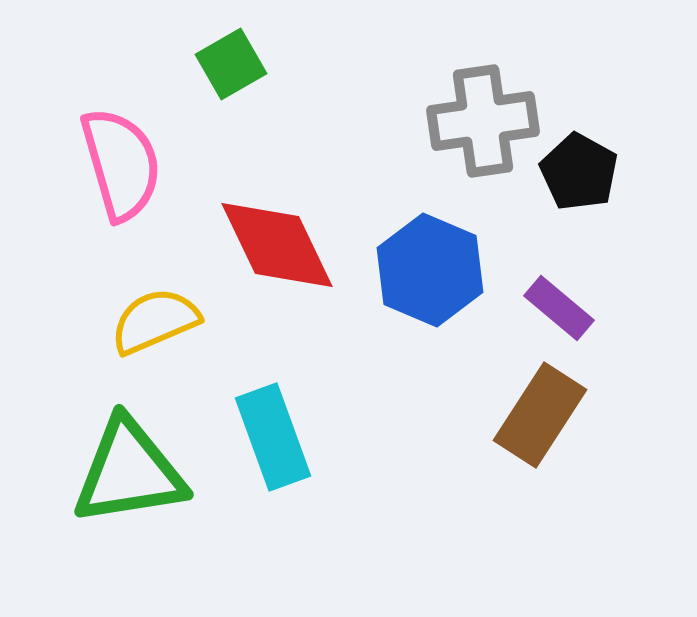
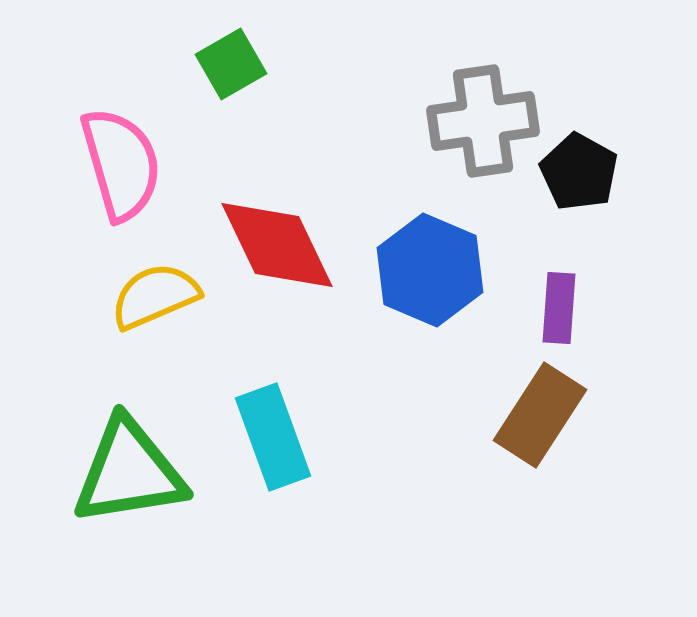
purple rectangle: rotated 54 degrees clockwise
yellow semicircle: moved 25 px up
